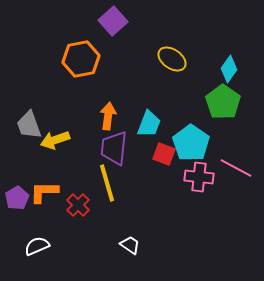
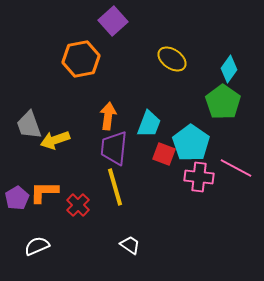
yellow line: moved 8 px right, 4 px down
